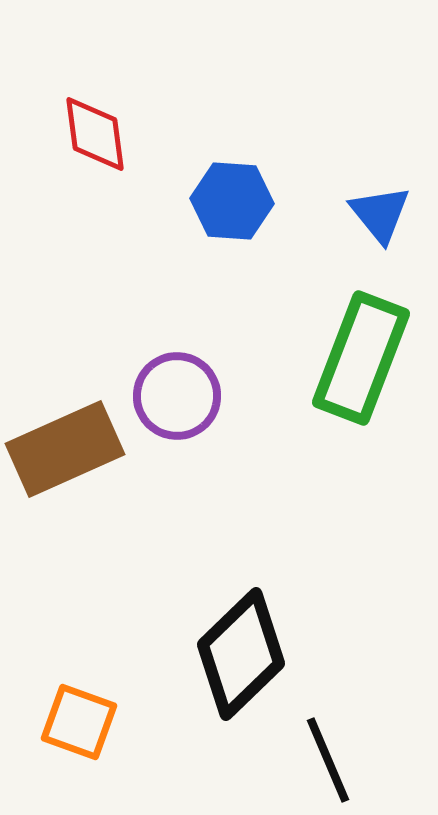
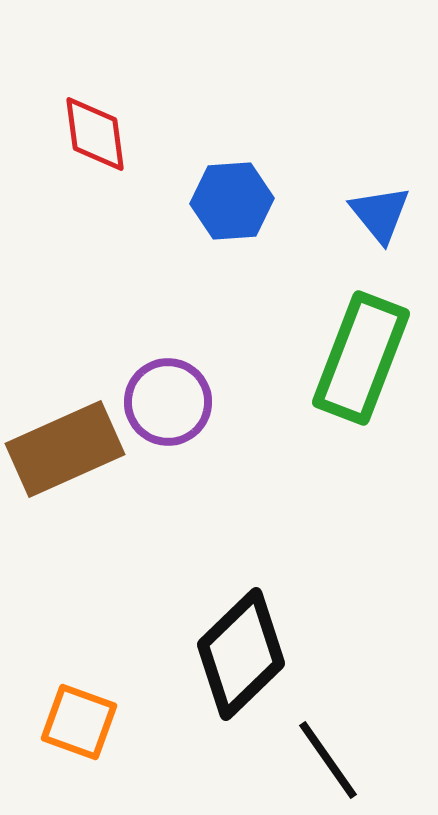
blue hexagon: rotated 8 degrees counterclockwise
purple circle: moved 9 px left, 6 px down
black line: rotated 12 degrees counterclockwise
